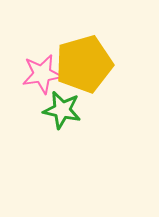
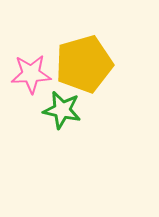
pink star: moved 11 px left; rotated 6 degrees clockwise
